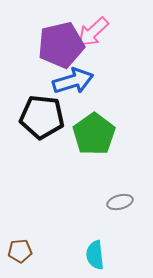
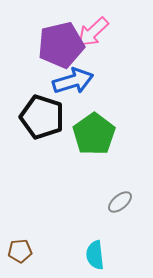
black pentagon: rotated 12 degrees clockwise
gray ellipse: rotated 25 degrees counterclockwise
